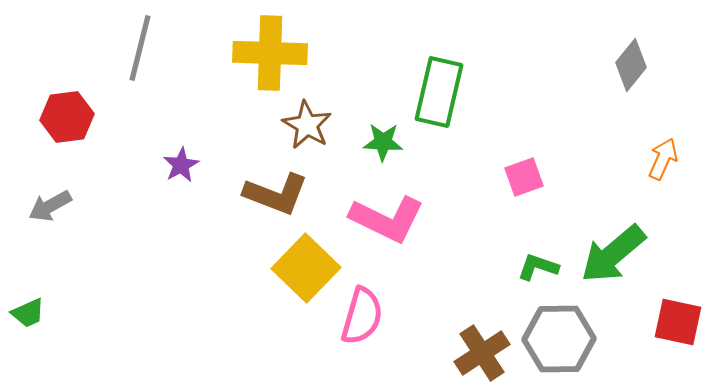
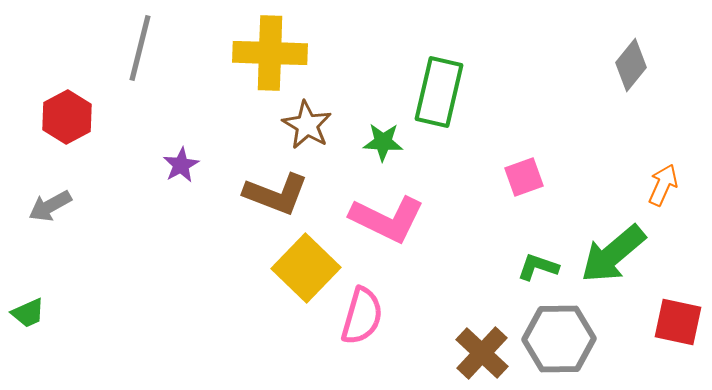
red hexagon: rotated 21 degrees counterclockwise
orange arrow: moved 26 px down
brown cross: rotated 14 degrees counterclockwise
